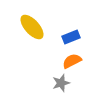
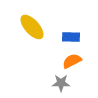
blue rectangle: rotated 24 degrees clockwise
gray star: rotated 18 degrees clockwise
